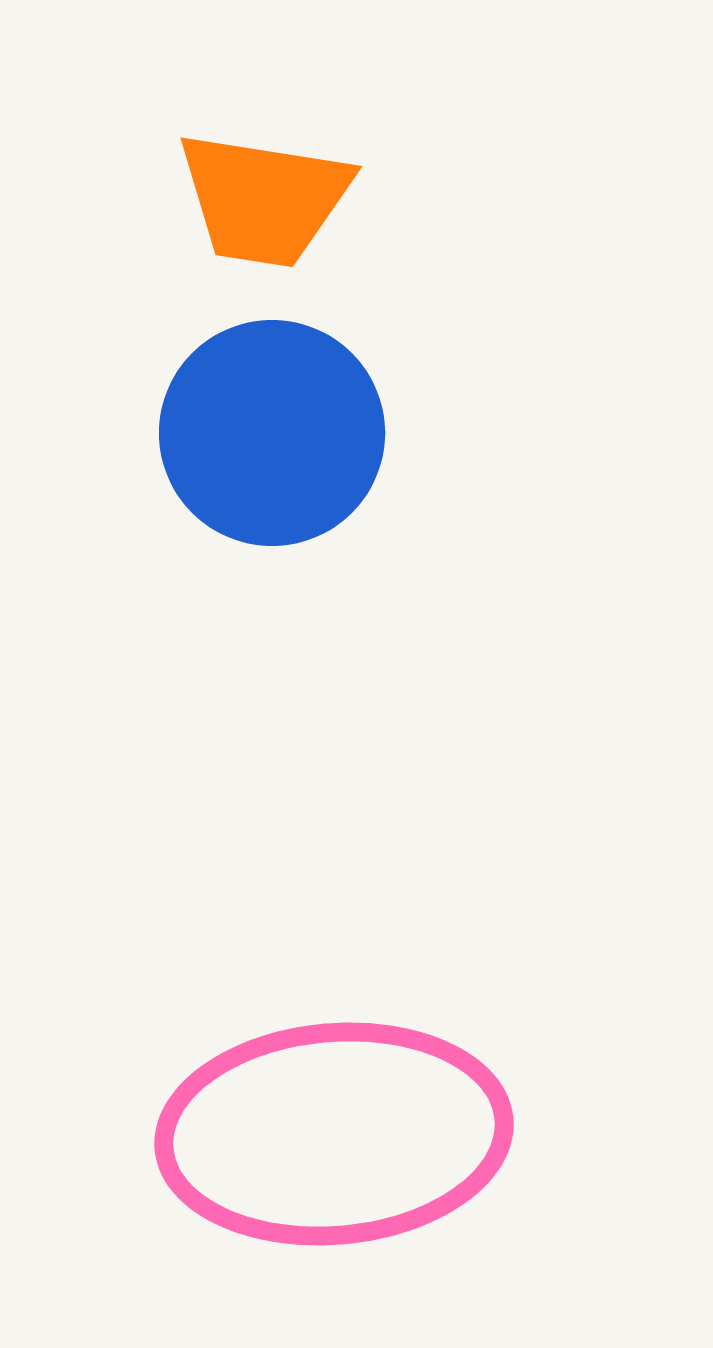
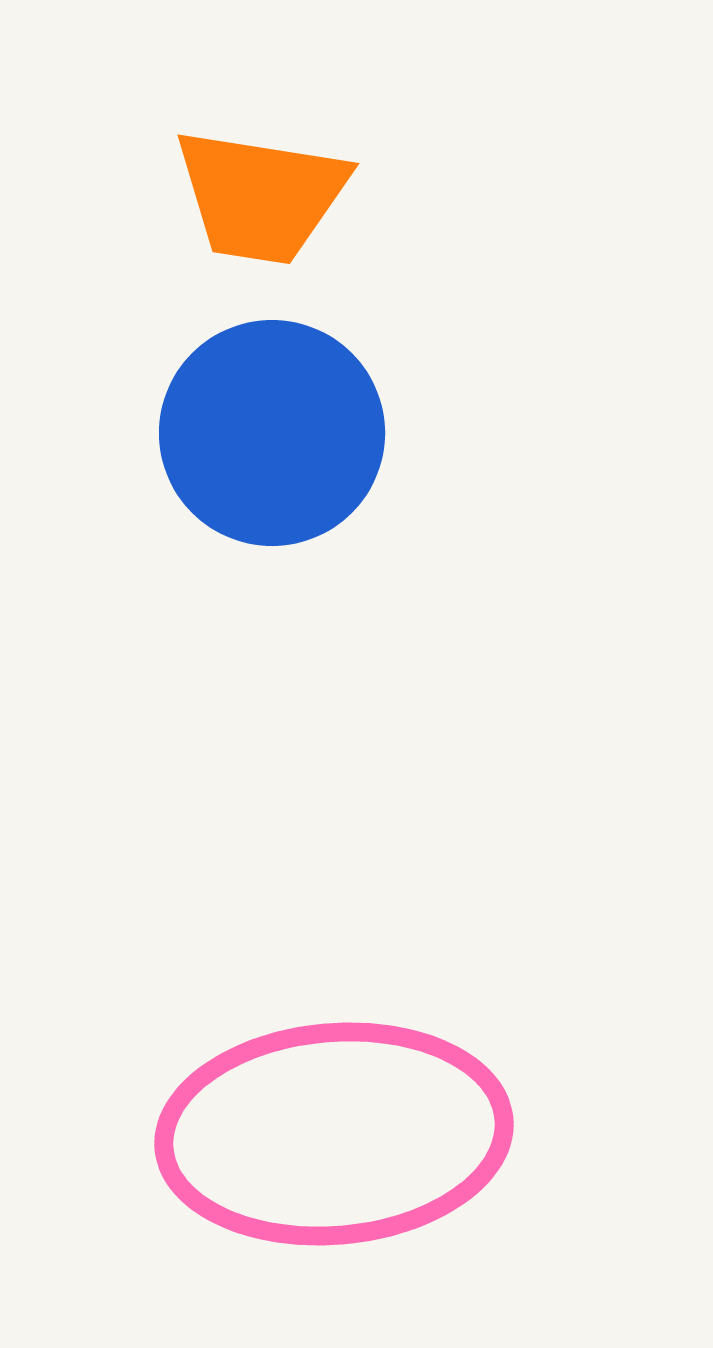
orange trapezoid: moved 3 px left, 3 px up
